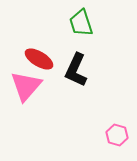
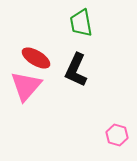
green trapezoid: rotated 8 degrees clockwise
red ellipse: moved 3 px left, 1 px up
